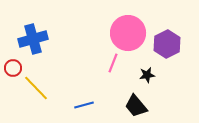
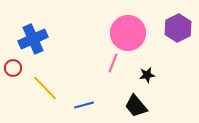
blue cross: rotated 8 degrees counterclockwise
purple hexagon: moved 11 px right, 16 px up
yellow line: moved 9 px right
